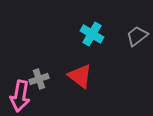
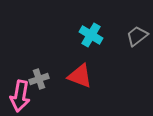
cyan cross: moved 1 px left, 1 px down
red triangle: rotated 16 degrees counterclockwise
